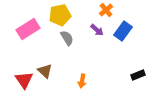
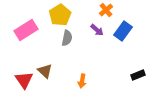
yellow pentagon: rotated 20 degrees counterclockwise
pink rectangle: moved 2 px left, 1 px down
gray semicircle: rotated 42 degrees clockwise
